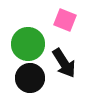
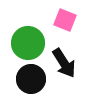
green circle: moved 1 px up
black circle: moved 1 px right, 1 px down
